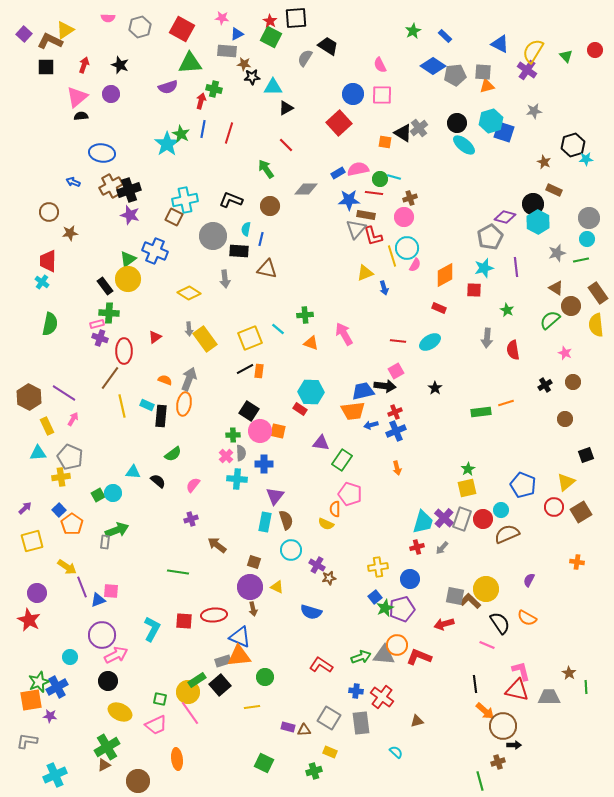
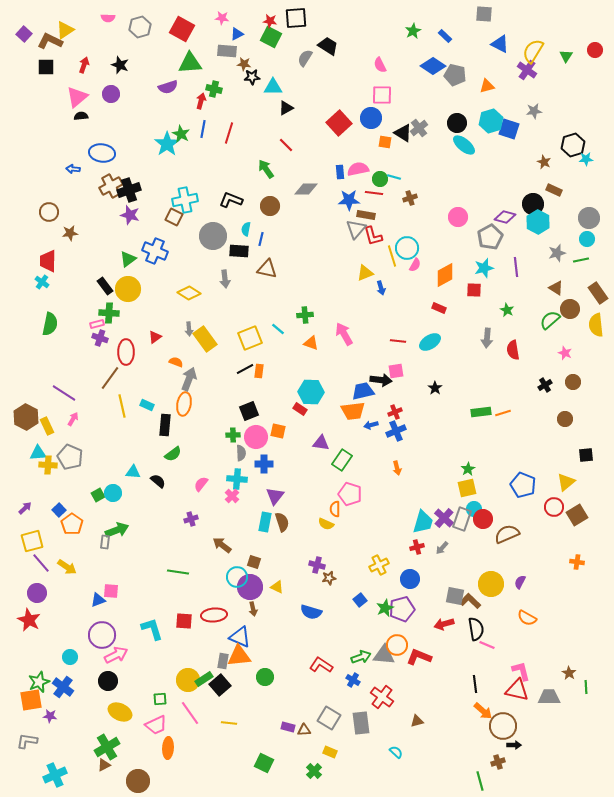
red star at (270, 21): rotated 24 degrees counterclockwise
green triangle at (566, 56): rotated 16 degrees clockwise
gray square at (483, 72): moved 1 px right, 58 px up
gray pentagon at (455, 75): rotated 20 degrees clockwise
blue circle at (353, 94): moved 18 px right, 24 px down
blue square at (504, 132): moved 5 px right, 3 px up
blue rectangle at (338, 173): moved 2 px right, 1 px up; rotated 64 degrees counterclockwise
blue arrow at (73, 182): moved 13 px up; rotated 16 degrees counterclockwise
pink circle at (404, 217): moved 54 px right
yellow circle at (128, 279): moved 10 px down
blue arrow at (384, 288): moved 3 px left
brown circle at (571, 306): moved 1 px left, 3 px down
red ellipse at (124, 351): moved 2 px right, 1 px down
pink square at (396, 371): rotated 21 degrees clockwise
orange semicircle at (165, 380): moved 11 px right, 18 px up
black arrow at (385, 386): moved 4 px left, 6 px up
brown hexagon at (29, 397): moved 3 px left, 20 px down
orange line at (506, 403): moved 3 px left, 10 px down
black square at (249, 411): rotated 36 degrees clockwise
black rectangle at (161, 416): moved 4 px right, 9 px down
pink circle at (260, 431): moved 4 px left, 6 px down
black square at (586, 455): rotated 14 degrees clockwise
pink cross at (226, 456): moved 6 px right, 40 px down
yellow cross at (61, 477): moved 13 px left, 12 px up; rotated 12 degrees clockwise
pink semicircle at (193, 485): moved 8 px right, 1 px up
cyan circle at (501, 510): moved 27 px left, 1 px up
brown square at (581, 512): moved 4 px left, 3 px down
brown semicircle at (286, 520): moved 4 px left, 2 px down
brown arrow at (217, 545): moved 5 px right
cyan circle at (291, 550): moved 54 px left, 27 px down
purple cross at (317, 565): rotated 14 degrees counterclockwise
yellow cross at (378, 567): moved 1 px right, 2 px up; rotated 18 degrees counterclockwise
purple semicircle at (529, 580): moved 9 px left, 2 px down
purple line at (82, 587): moved 41 px left, 24 px up; rotated 20 degrees counterclockwise
yellow circle at (486, 589): moved 5 px right, 5 px up
blue square at (375, 597): moved 15 px left, 3 px down
black semicircle at (500, 623): moved 24 px left, 6 px down; rotated 25 degrees clockwise
cyan L-shape at (152, 629): rotated 45 degrees counterclockwise
gray rectangle at (223, 661): rotated 63 degrees counterclockwise
green rectangle at (197, 680): moved 7 px right, 1 px up
blue cross at (57, 687): moved 6 px right; rotated 25 degrees counterclockwise
blue cross at (356, 691): moved 3 px left, 11 px up; rotated 24 degrees clockwise
yellow circle at (188, 692): moved 12 px up
green square at (160, 699): rotated 16 degrees counterclockwise
yellow line at (252, 707): moved 23 px left, 16 px down; rotated 14 degrees clockwise
orange arrow at (485, 711): moved 2 px left
orange ellipse at (177, 759): moved 9 px left, 11 px up; rotated 10 degrees clockwise
green cross at (314, 771): rotated 28 degrees counterclockwise
